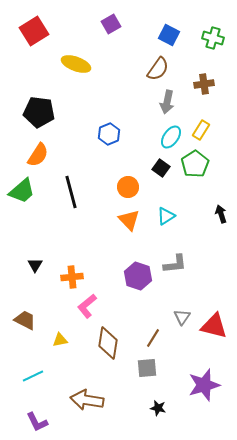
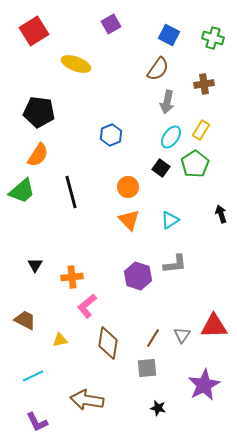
blue hexagon: moved 2 px right, 1 px down
cyan triangle: moved 4 px right, 4 px down
gray triangle: moved 18 px down
red triangle: rotated 16 degrees counterclockwise
purple star: rotated 12 degrees counterclockwise
